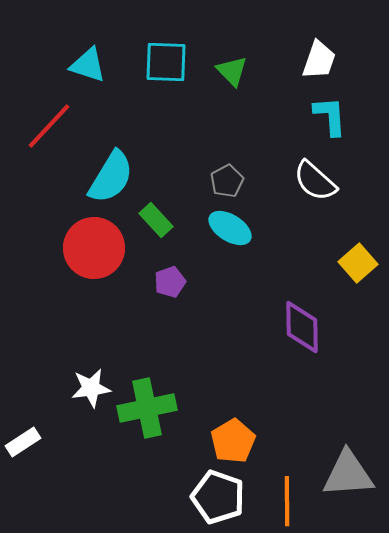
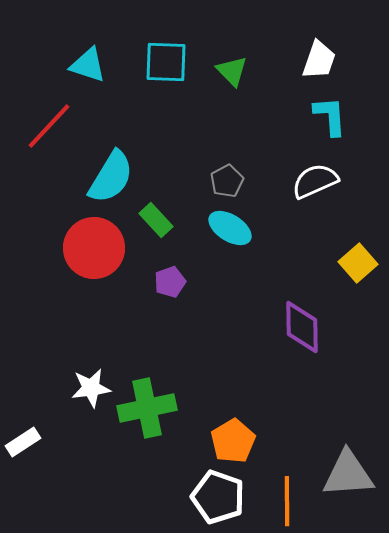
white semicircle: rotated 114 degrees clockwise
